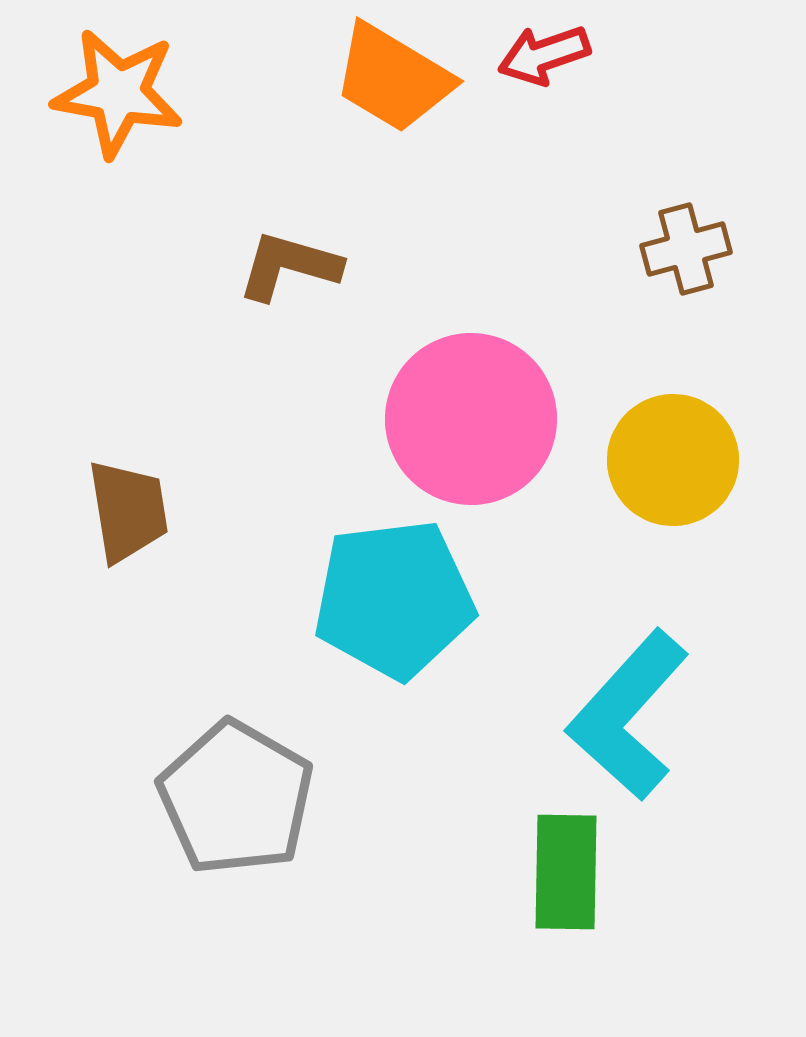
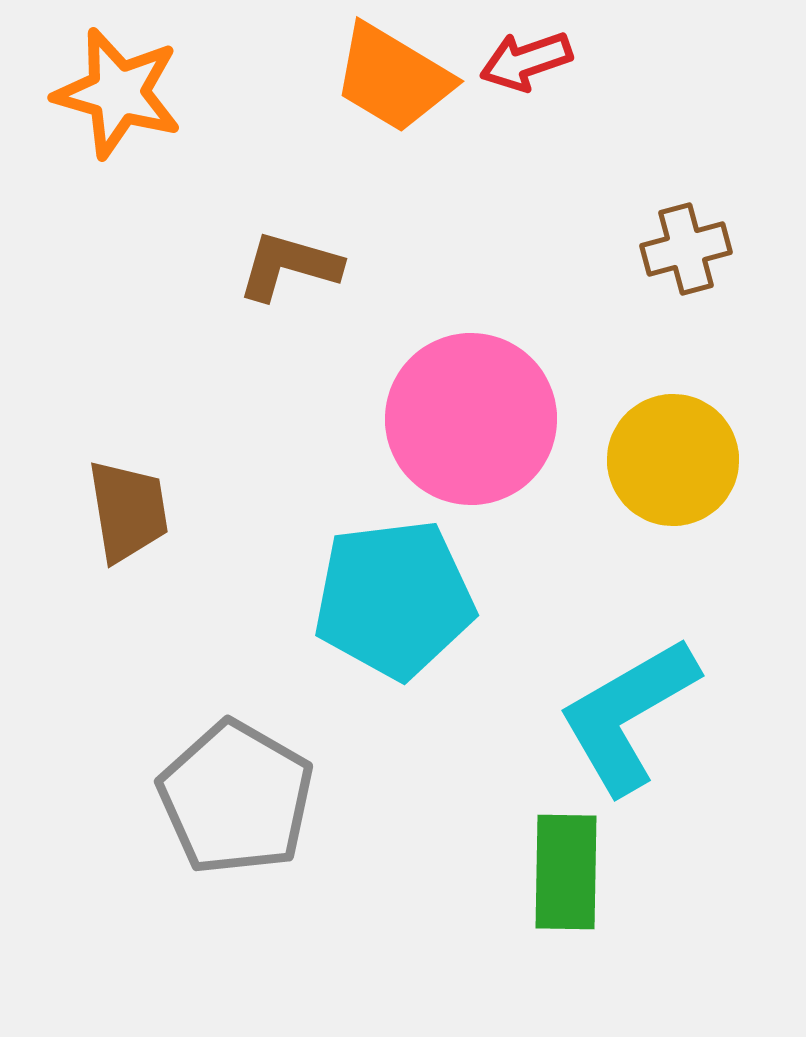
red arrow: moved 18 px left, 6 px down
orange star: rotated 6 degrees clockwise
cyan L-shape: rotated 18 degrees clockwise
